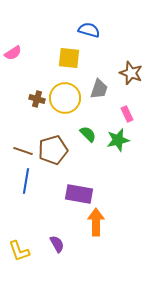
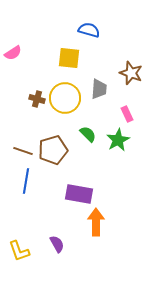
gray trapezoid: rotated 15 degrees counterclockwise
green star: rotated 15 degrees counterclockwise
